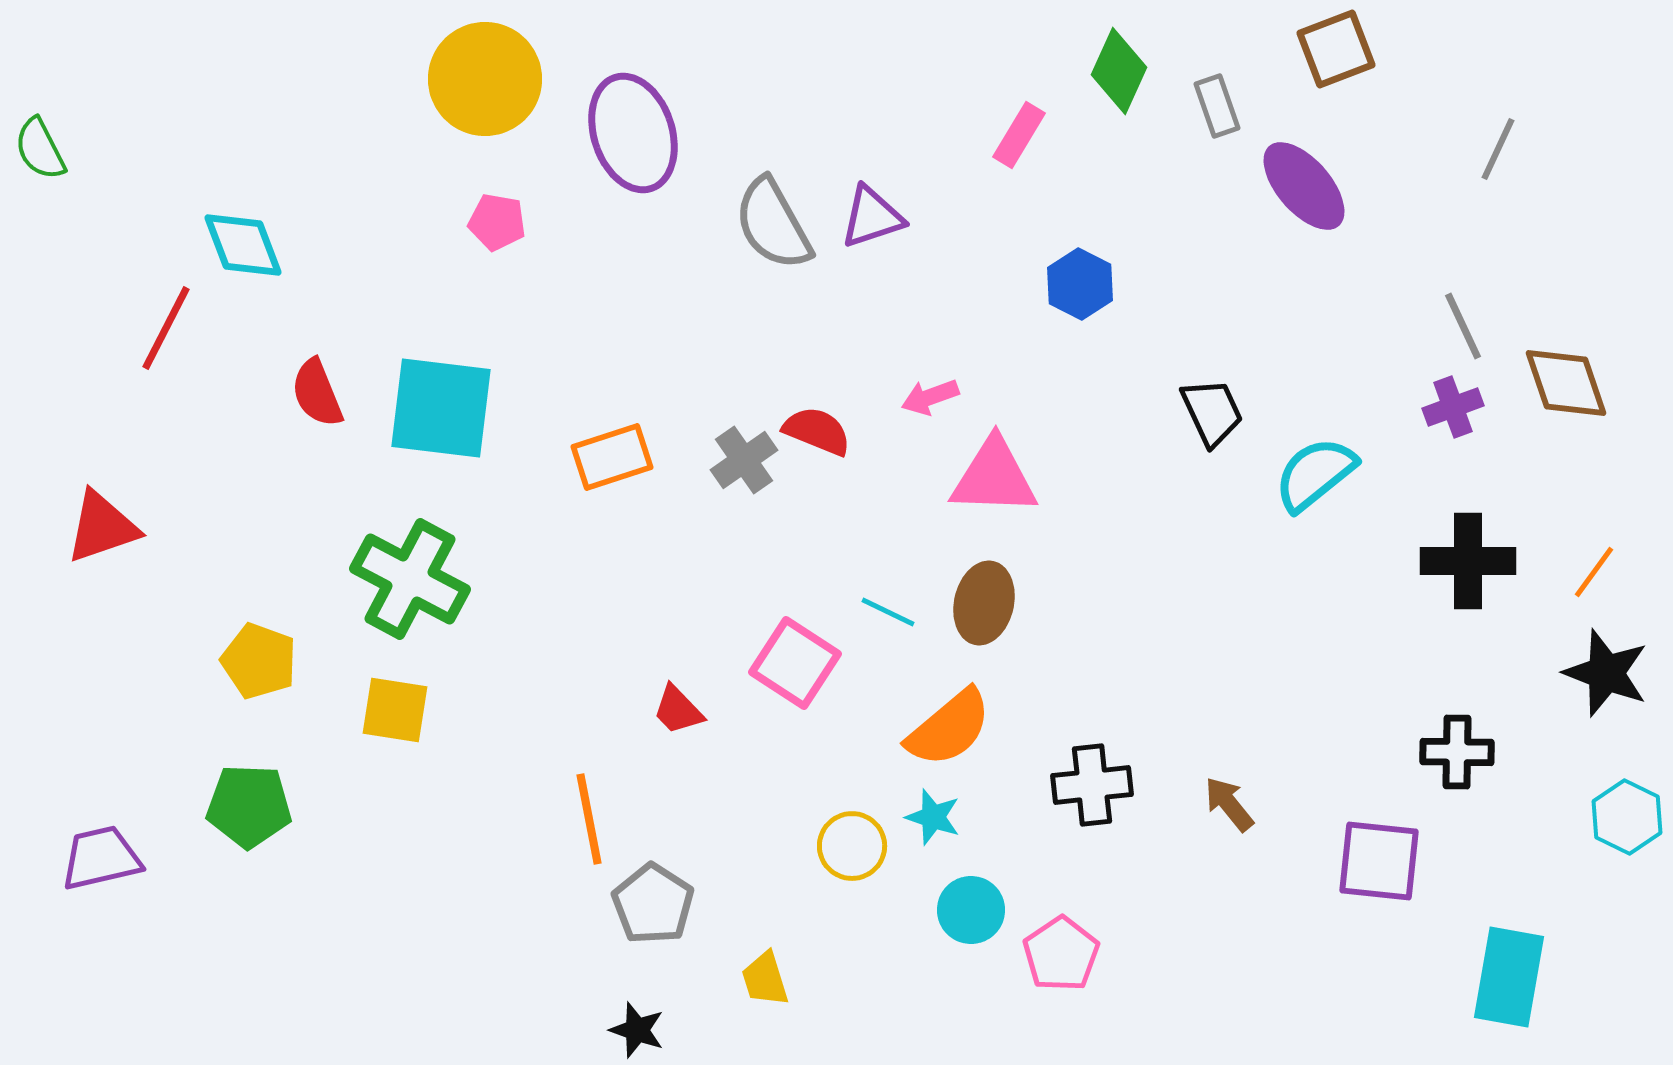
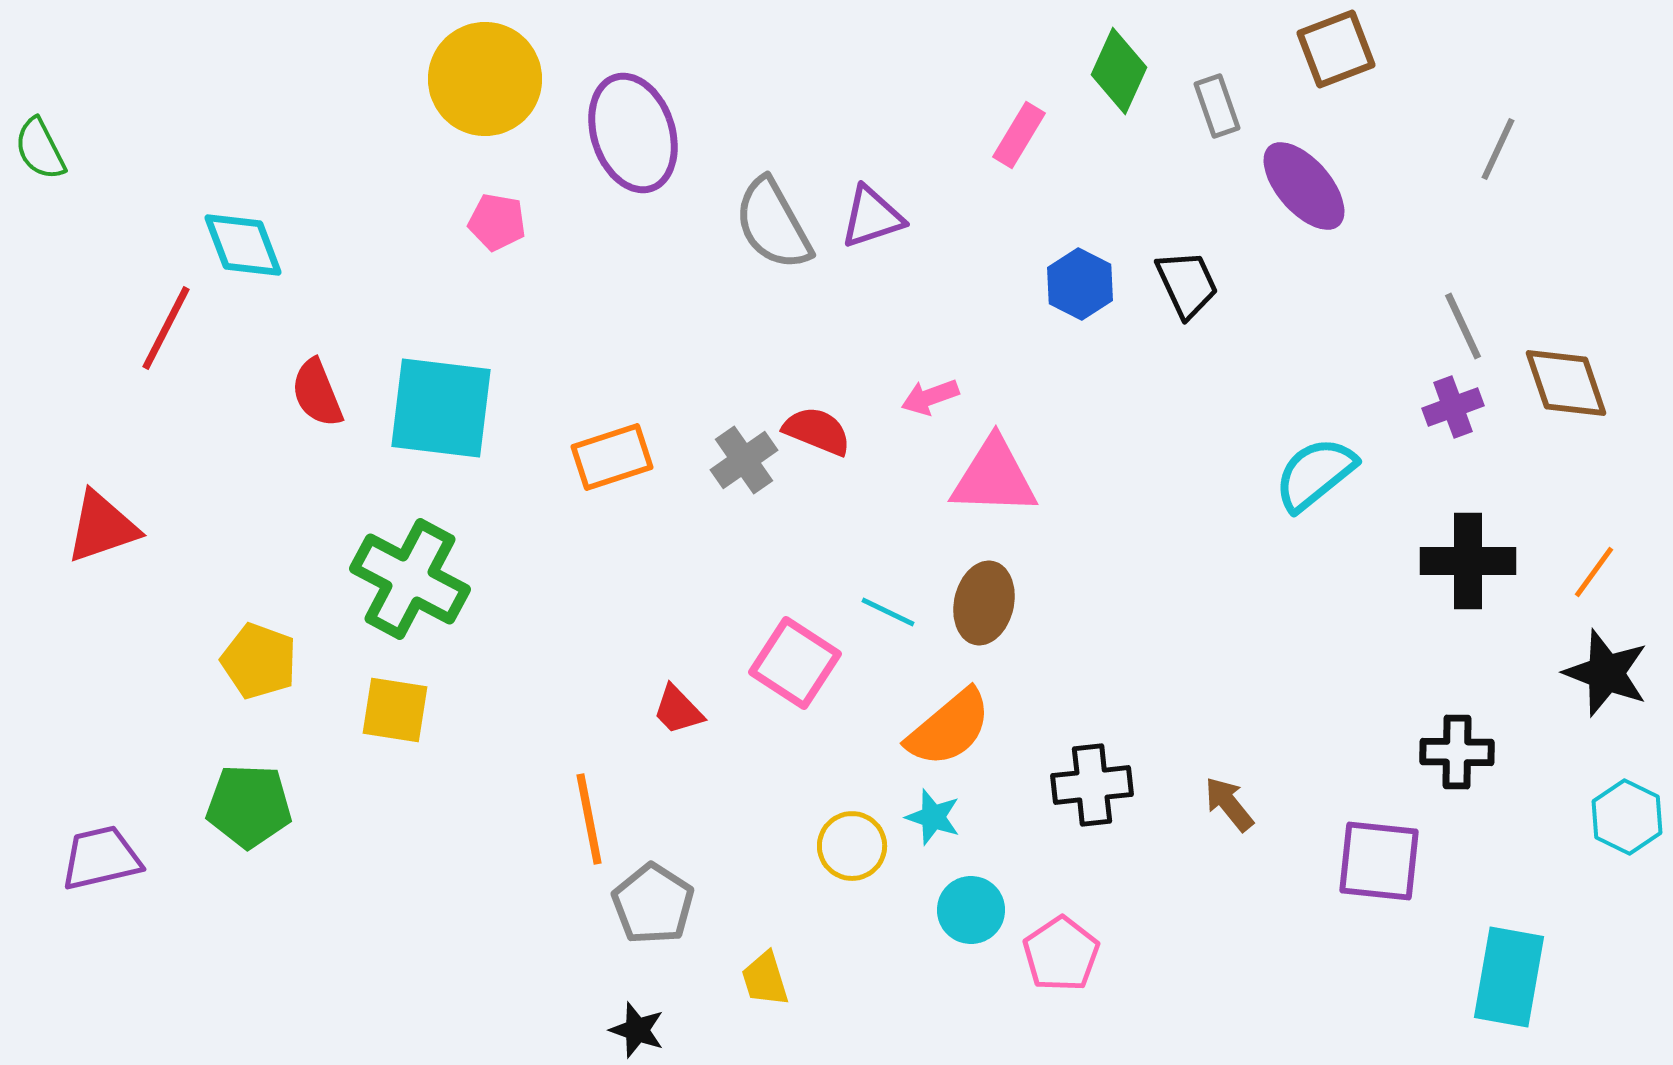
black trapezoid at (1212, 412): moved 25 px left, 128 px up
